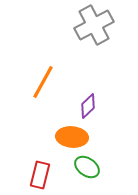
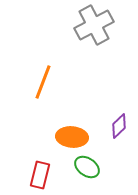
orange line: rotated 8 degrees counterclockwise
purple diamond: moved 31 px right, 20 px down
